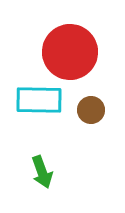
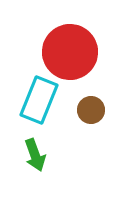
cyan rectangle: rotated 69 degrees counterclockwise
green arrow: moved 7 px left, 17 px up
